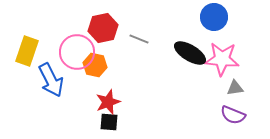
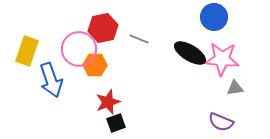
pink circle: moved 2 px right, 3 px up
orange hexagon: rotated 10 degrees counterclockwise
blue arrow: rotated 8 degrees clockwise
purple semicircle: moved 12 px left, 7 px down
black square: moved 7 px right, 1 px down; rotated 24 degrees counterclockwise
